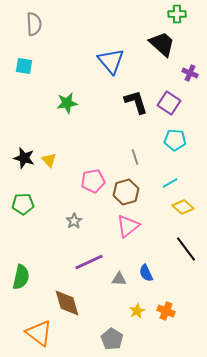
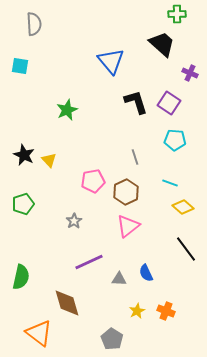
cyan square: moved 4 px left
green star: moved 7 px down; rotated 15 degrees counterclockwise
black star: moved 3 px up; rotated 10 degrees clockwise
cyan line: rotated 49 degrees clockwise
brown hexagon: rotated 10 degrees counterclockwise
green pentagon: rotated 15 degrees counterclockwise
